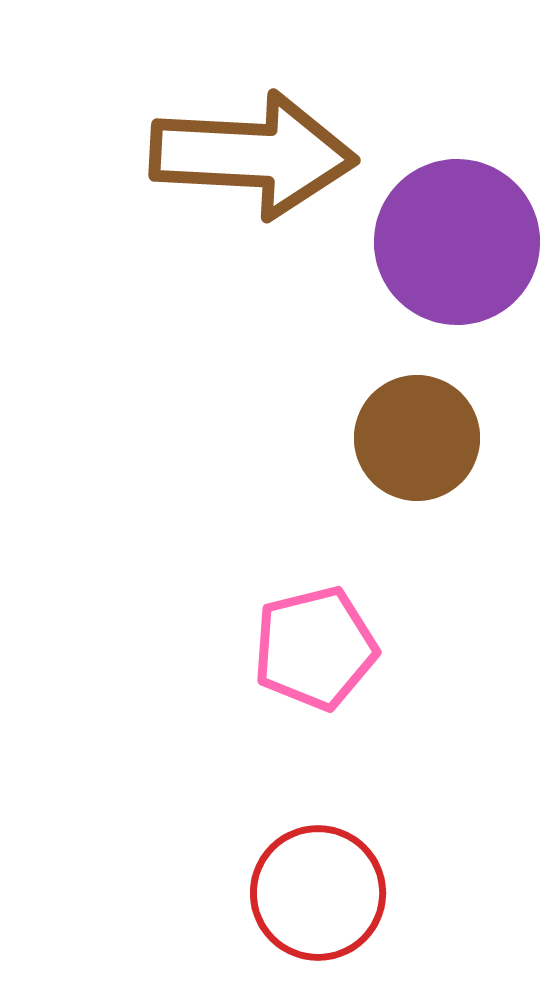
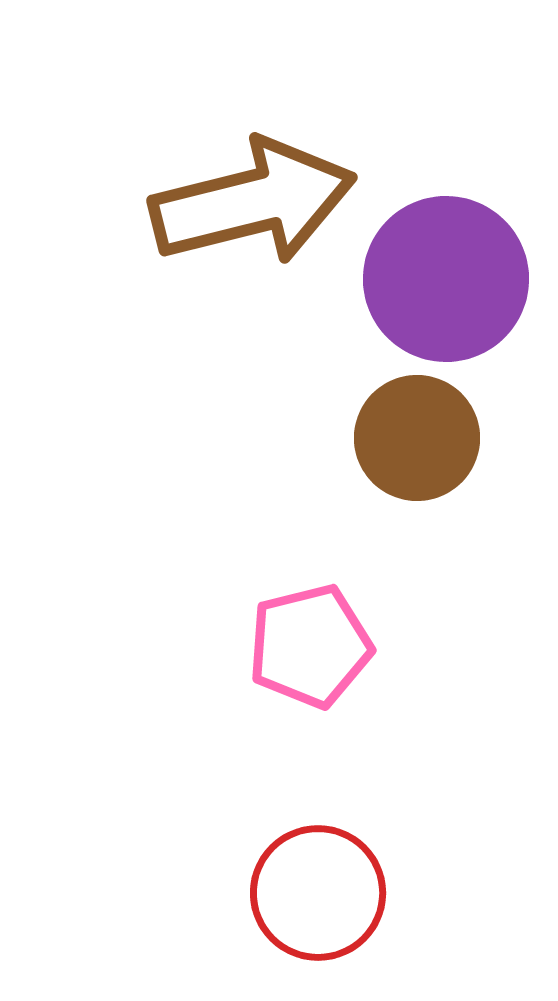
brown arrow: moved 47 px down; rotated 17 degrees counterclockwise
purple circle: moved 11 px left, 37 px down
pink pentagon: moved 5 px left, 2 px up
